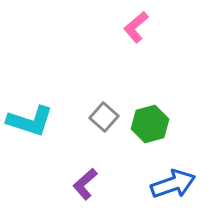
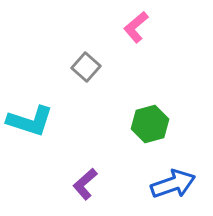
gray square: moved 18 px left, 50 px up
